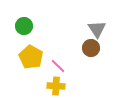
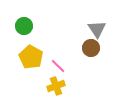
yellow cross: rotated 24 degrees counterclockwise
